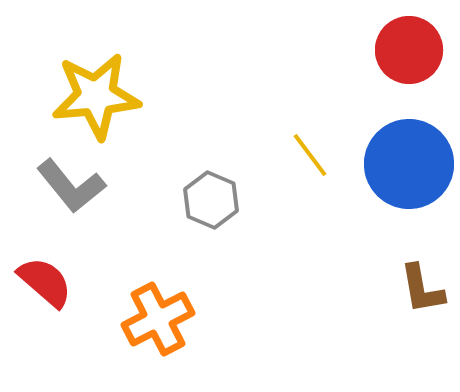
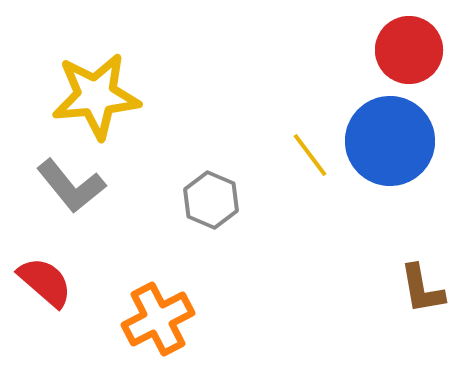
blue circle: moved 19 px left, 23 px up
